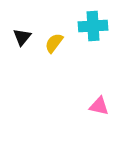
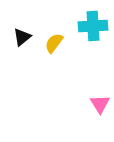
black triangle: rotated 12 degrees clockwise
pink triangle: moved 1 px right, 2 px up; rotated 45 degrees clockwise
